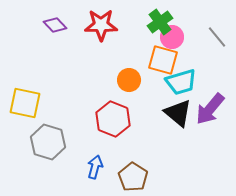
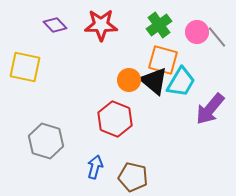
green cross: moved 1 px left, 3 px down
pink circle: moved 25 px right, 5 px up
cyan trapezoid: rotated 44 degrees counterclockwise
yellow square: moved 36 px up
black triangle: moved 24 px left, 32 px up
red hexagon: moved 2 px right
gray hexagon: moved 2 px left, 1 px up
brown pentagon: rotated 20 degrees counterclockwise
